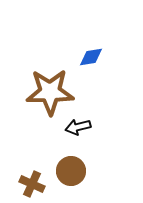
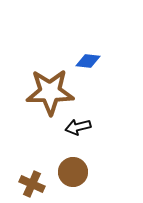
blue diamond: moved 3 px left, 4 px down; rotated 15 degrees clockwise
brown circle: moved 2 px right, 1 px down
